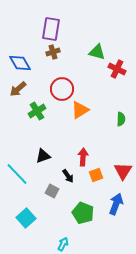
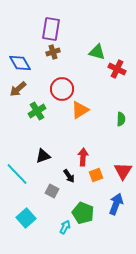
black arrow: moved 1 px right
cyan arrow: moved 2 px right, 17 px up
